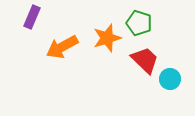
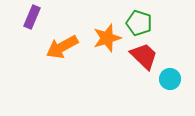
red trapezoid: moved 1 px left, 4 px up
